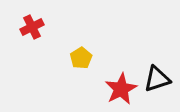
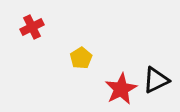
black triangle: moved 1 px left, 1 px down; rotated 8 degrees counterclockwise
